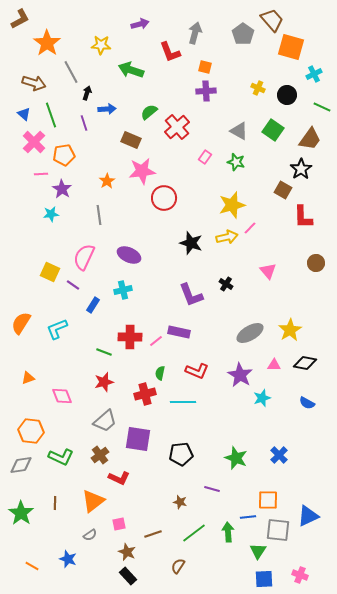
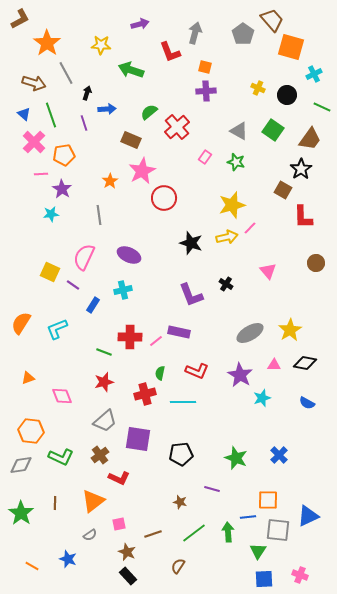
gray line at (71, 72): moved 5 px left, 1 px down
pink star at (142, 171): rotated 20 degrees counterclockwise
orange star at (107, 181): moved 3 px right
